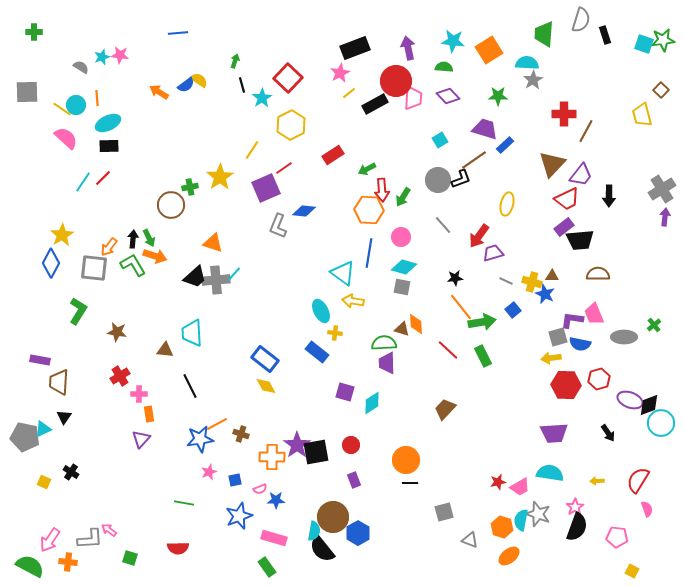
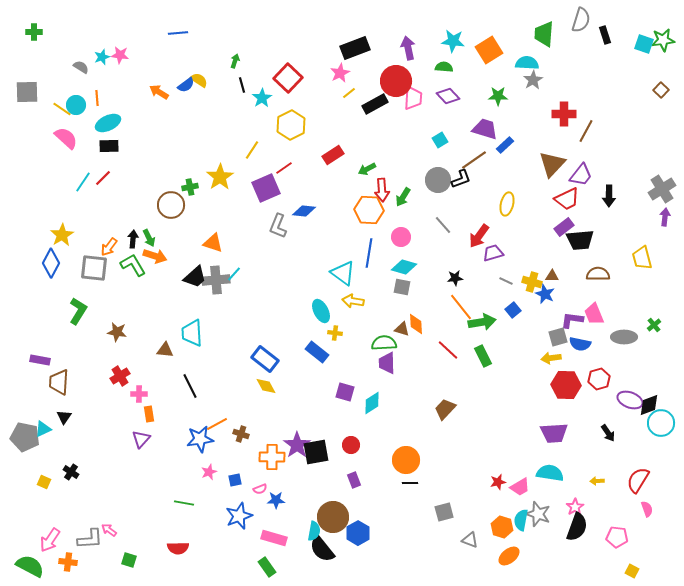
yellow trapezoid at (642, 115): moved 143 px down
green square at (130, 558): moved 1 px left, 2 px down
